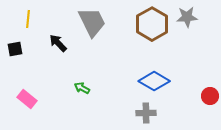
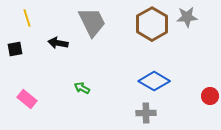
yellow line: moved 1 px left, 1 px up; rotated 24 degrees counterclockwise
black arrow: rotated 36 degrees counterclockwise
